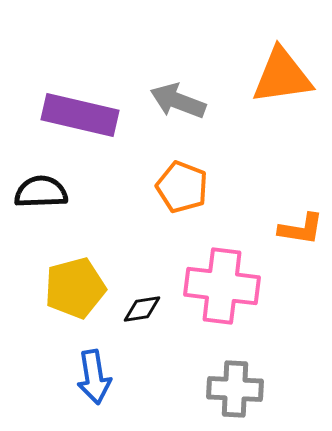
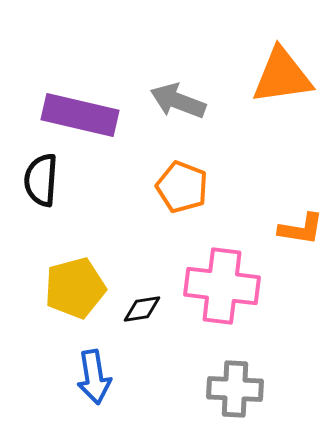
black semicircle: moved 12 px up; rotated 84 degrees counterclockwise
